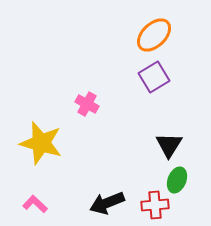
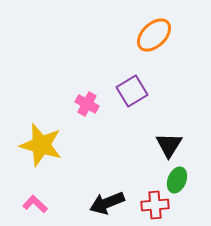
purple square: moved 22 px left, 14 px down
yellow star: moved 2 px down
